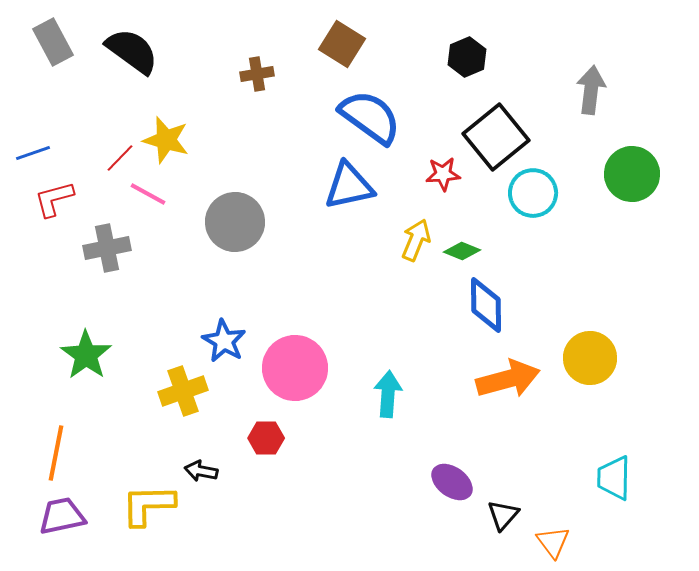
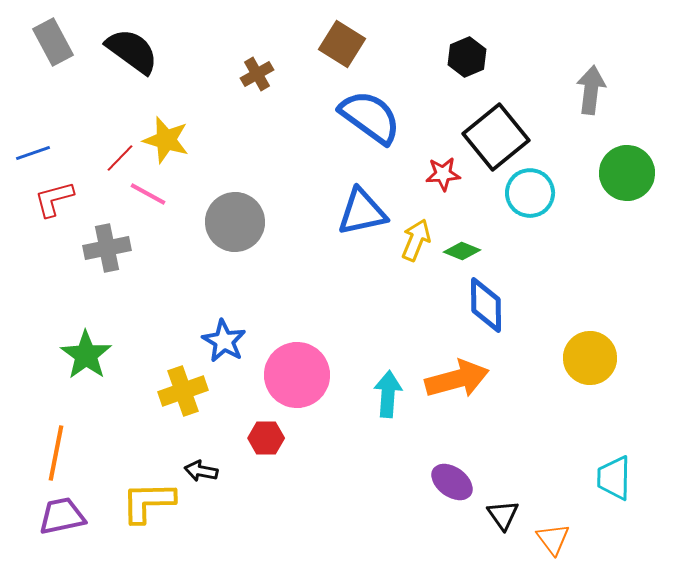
brown cross: rotated 20 degrees counterclockwise
green circle: moved 5 px left, 1 px up
blue triangle: moved 13 px right, 26 px down
cyan circle: moved 3 px left
pink circle: moved 2 px right, 7 px down
orange arrow: moved 51 px left
yellow L-shape: moved 3 px up
black triangle: rotated 16 degrees counterclockwise
orange triangle: moved 3 px up
